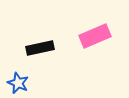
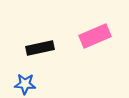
blue star: moved 7 px right, 1 px down; rotated 20 degrees counterclockwise
